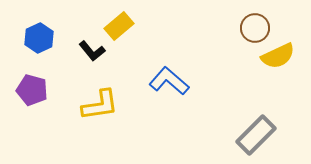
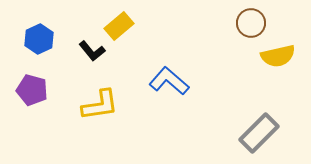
brown circle: moved 4 px left, 5 px up
blue hexagon: moved 1 px down
yellow semicircle: rotated 12 degrees clockwise
gray rectangle: moved 3 px right, 2 px up
